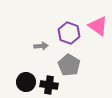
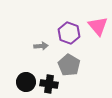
pink triangle: rotated 15 degrees clockwise
black cross: moved 1 px up
